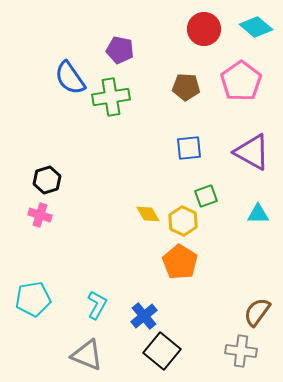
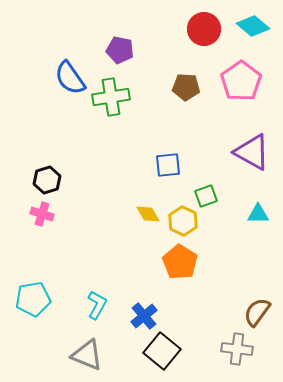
cyan diamond: moved 3 px left, 1 px up
blue square: moved 21 px left, 17 px down
pink cross: moved 2 px right, 1 px up
gray cross: moved 4 px left, 2 px up
